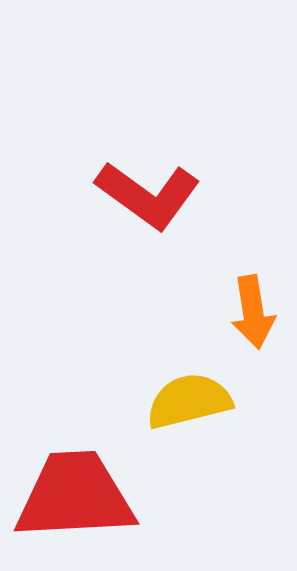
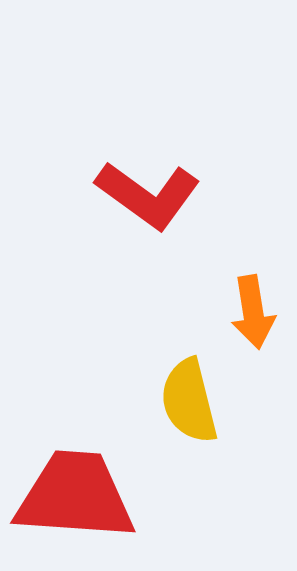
yellow semicircle: rotated 90 degrees counterclockwise
red trapezoid: rotated 7 degrees clockwise
